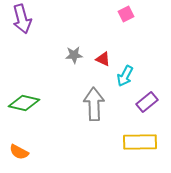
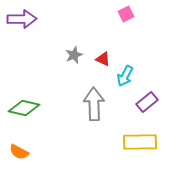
purple arrow: rotated 76 degrees counterclockwise
gray star: rotated 18 degrees counterclockwise
green diamond: moved 5 px down
